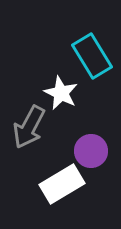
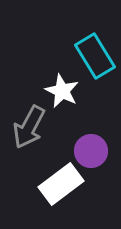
cyan rectangle: moved 3 px right
white star: moved 1 px right, 2 px up
white rectangle: moved 1 px left; rotated 6 degrees counterclockwise
